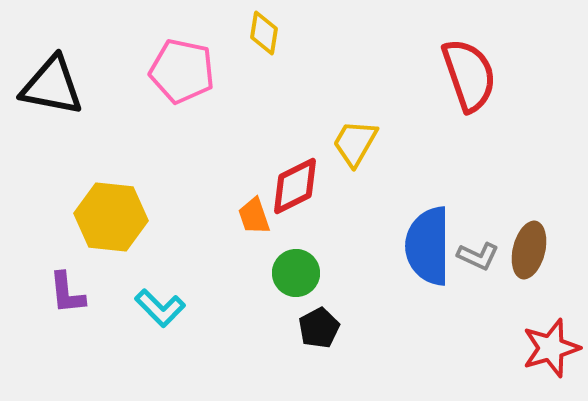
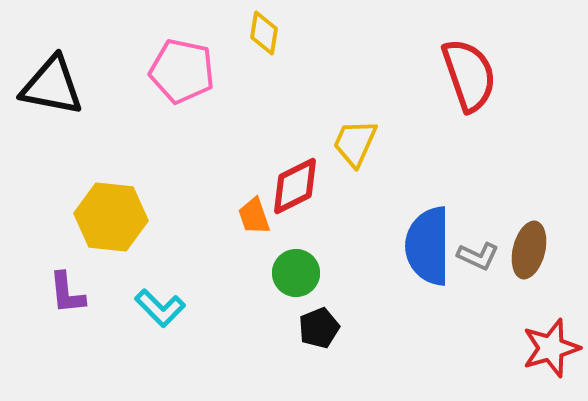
yellow trapezoid: rotated 6 degrees counterclockwise
black pentagon: rotated 6 degrees clockwise
